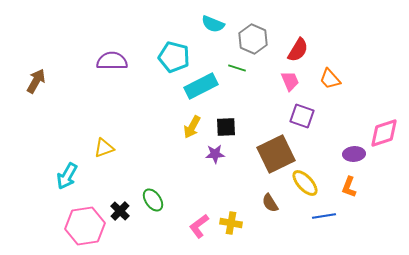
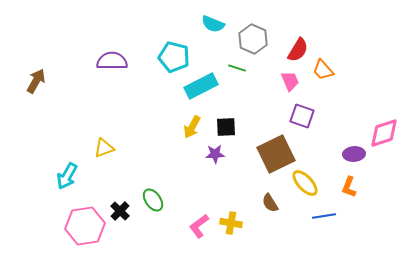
orange trapezoid: moved 7 px left, 9 px up
